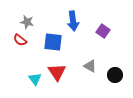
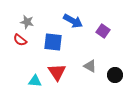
blue arrow: rotated 54 degrees counterclockwise
cyan triangle: moved 2 px down; rotated 48 degrees counterclockwise
